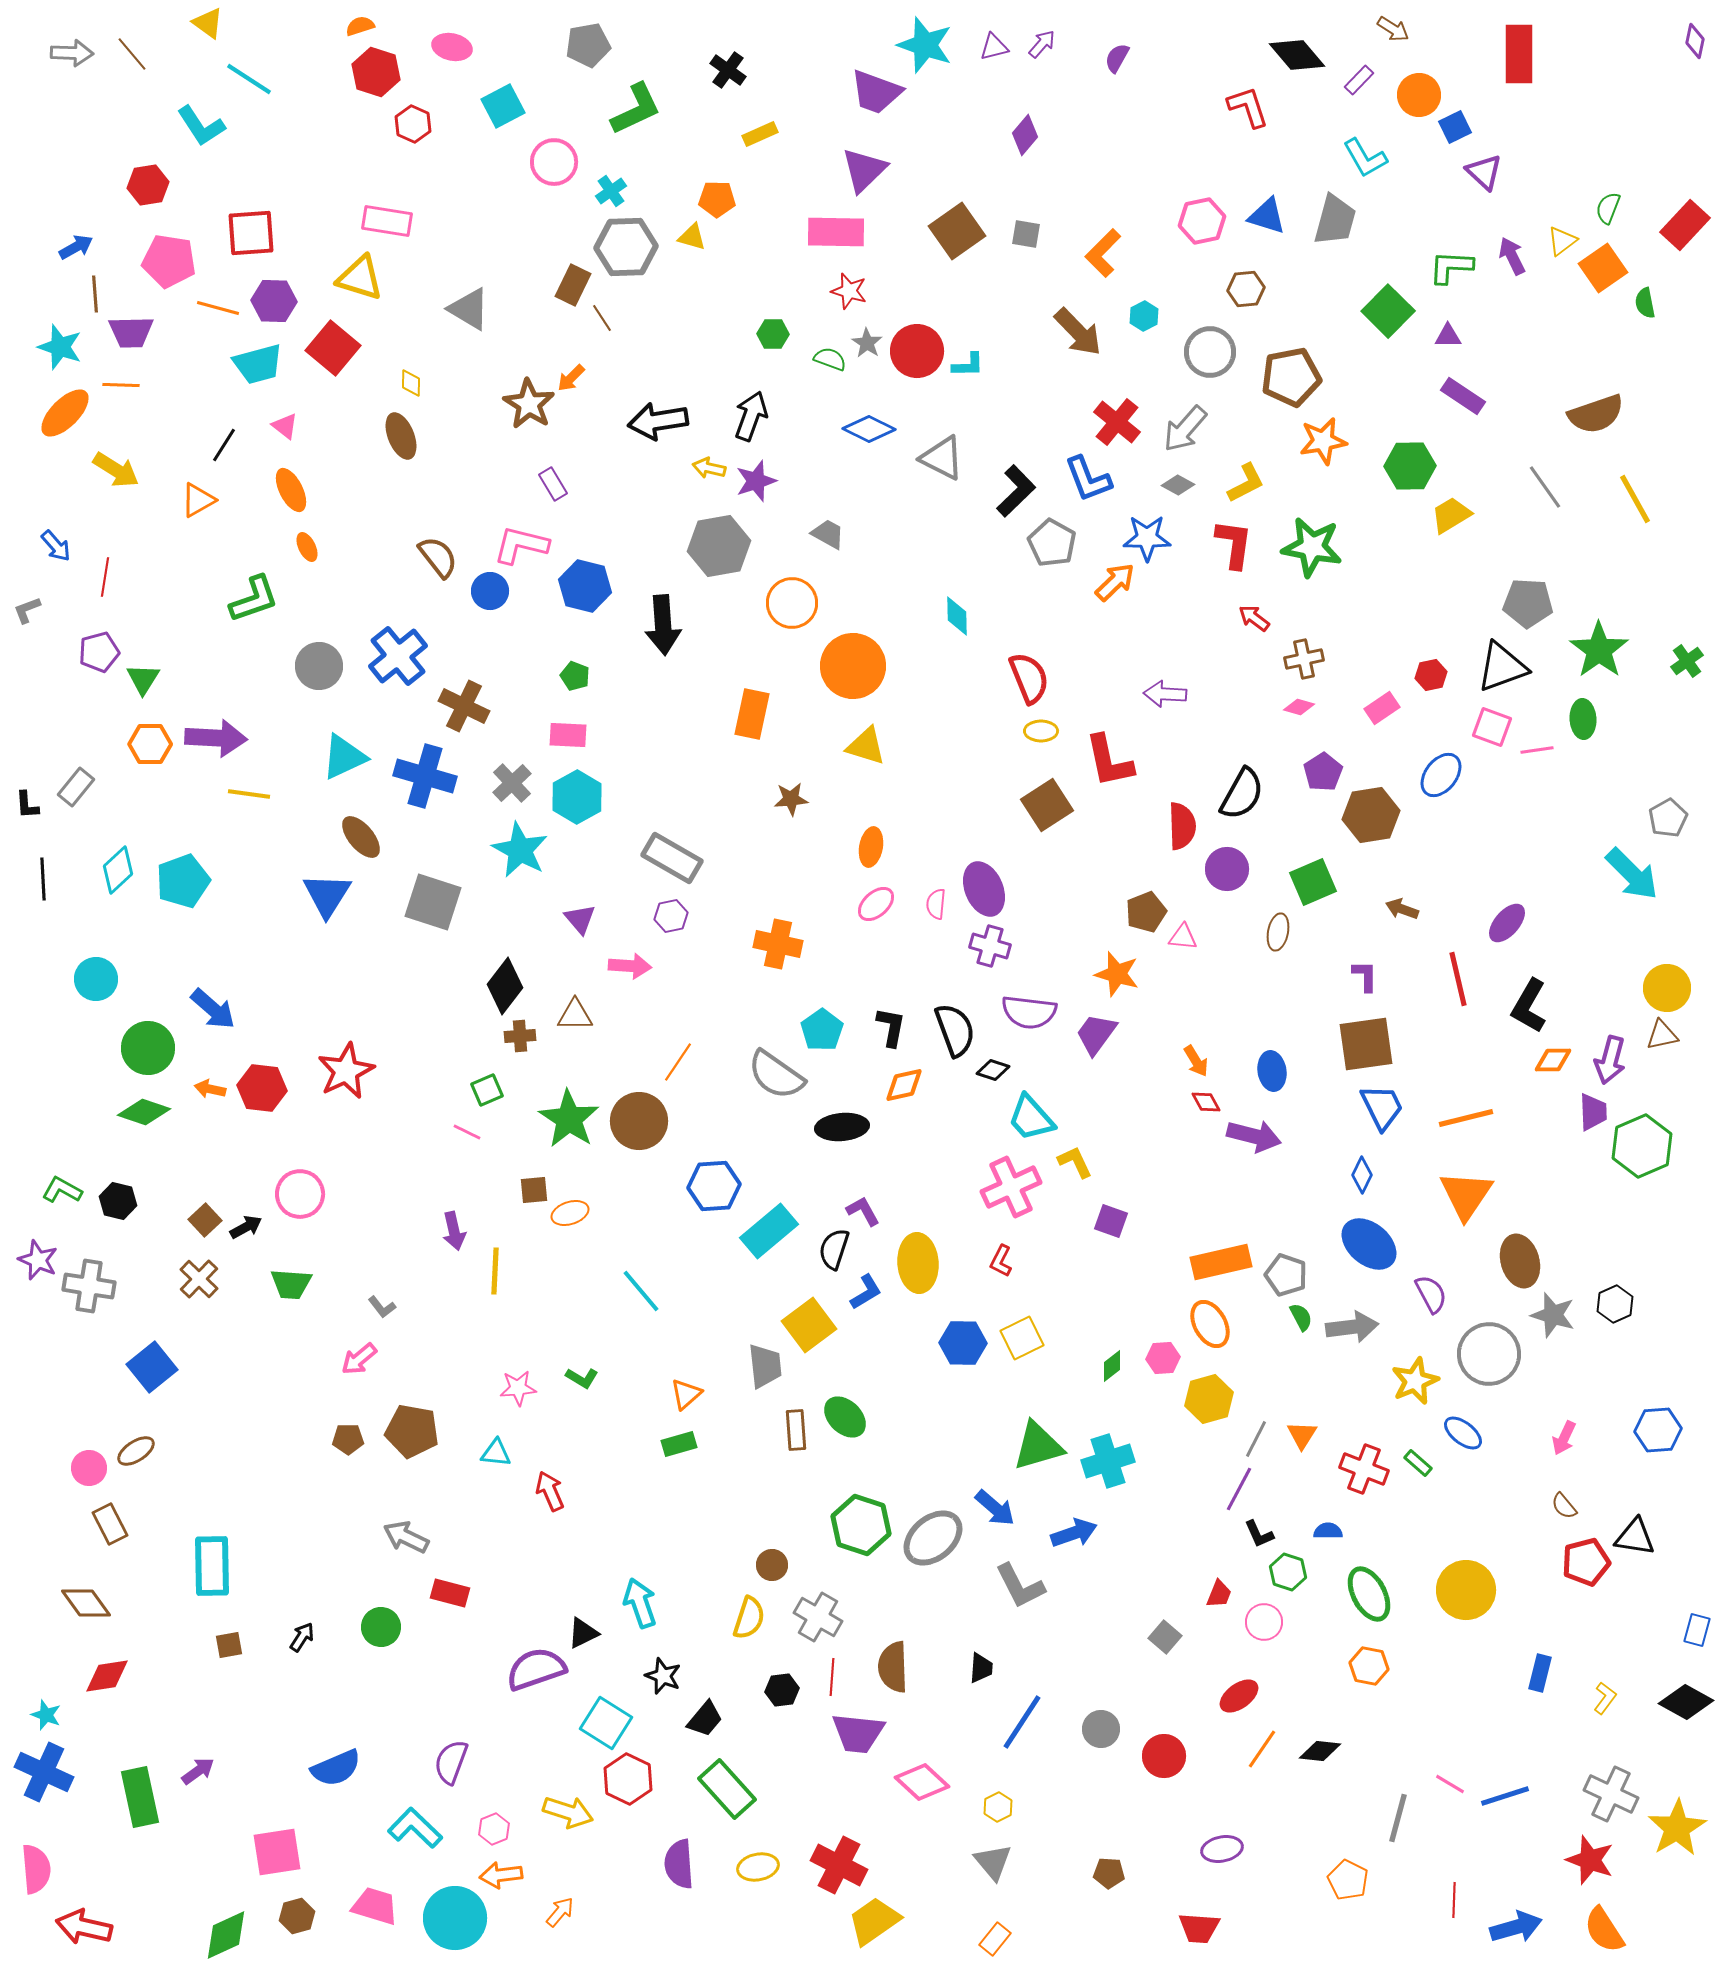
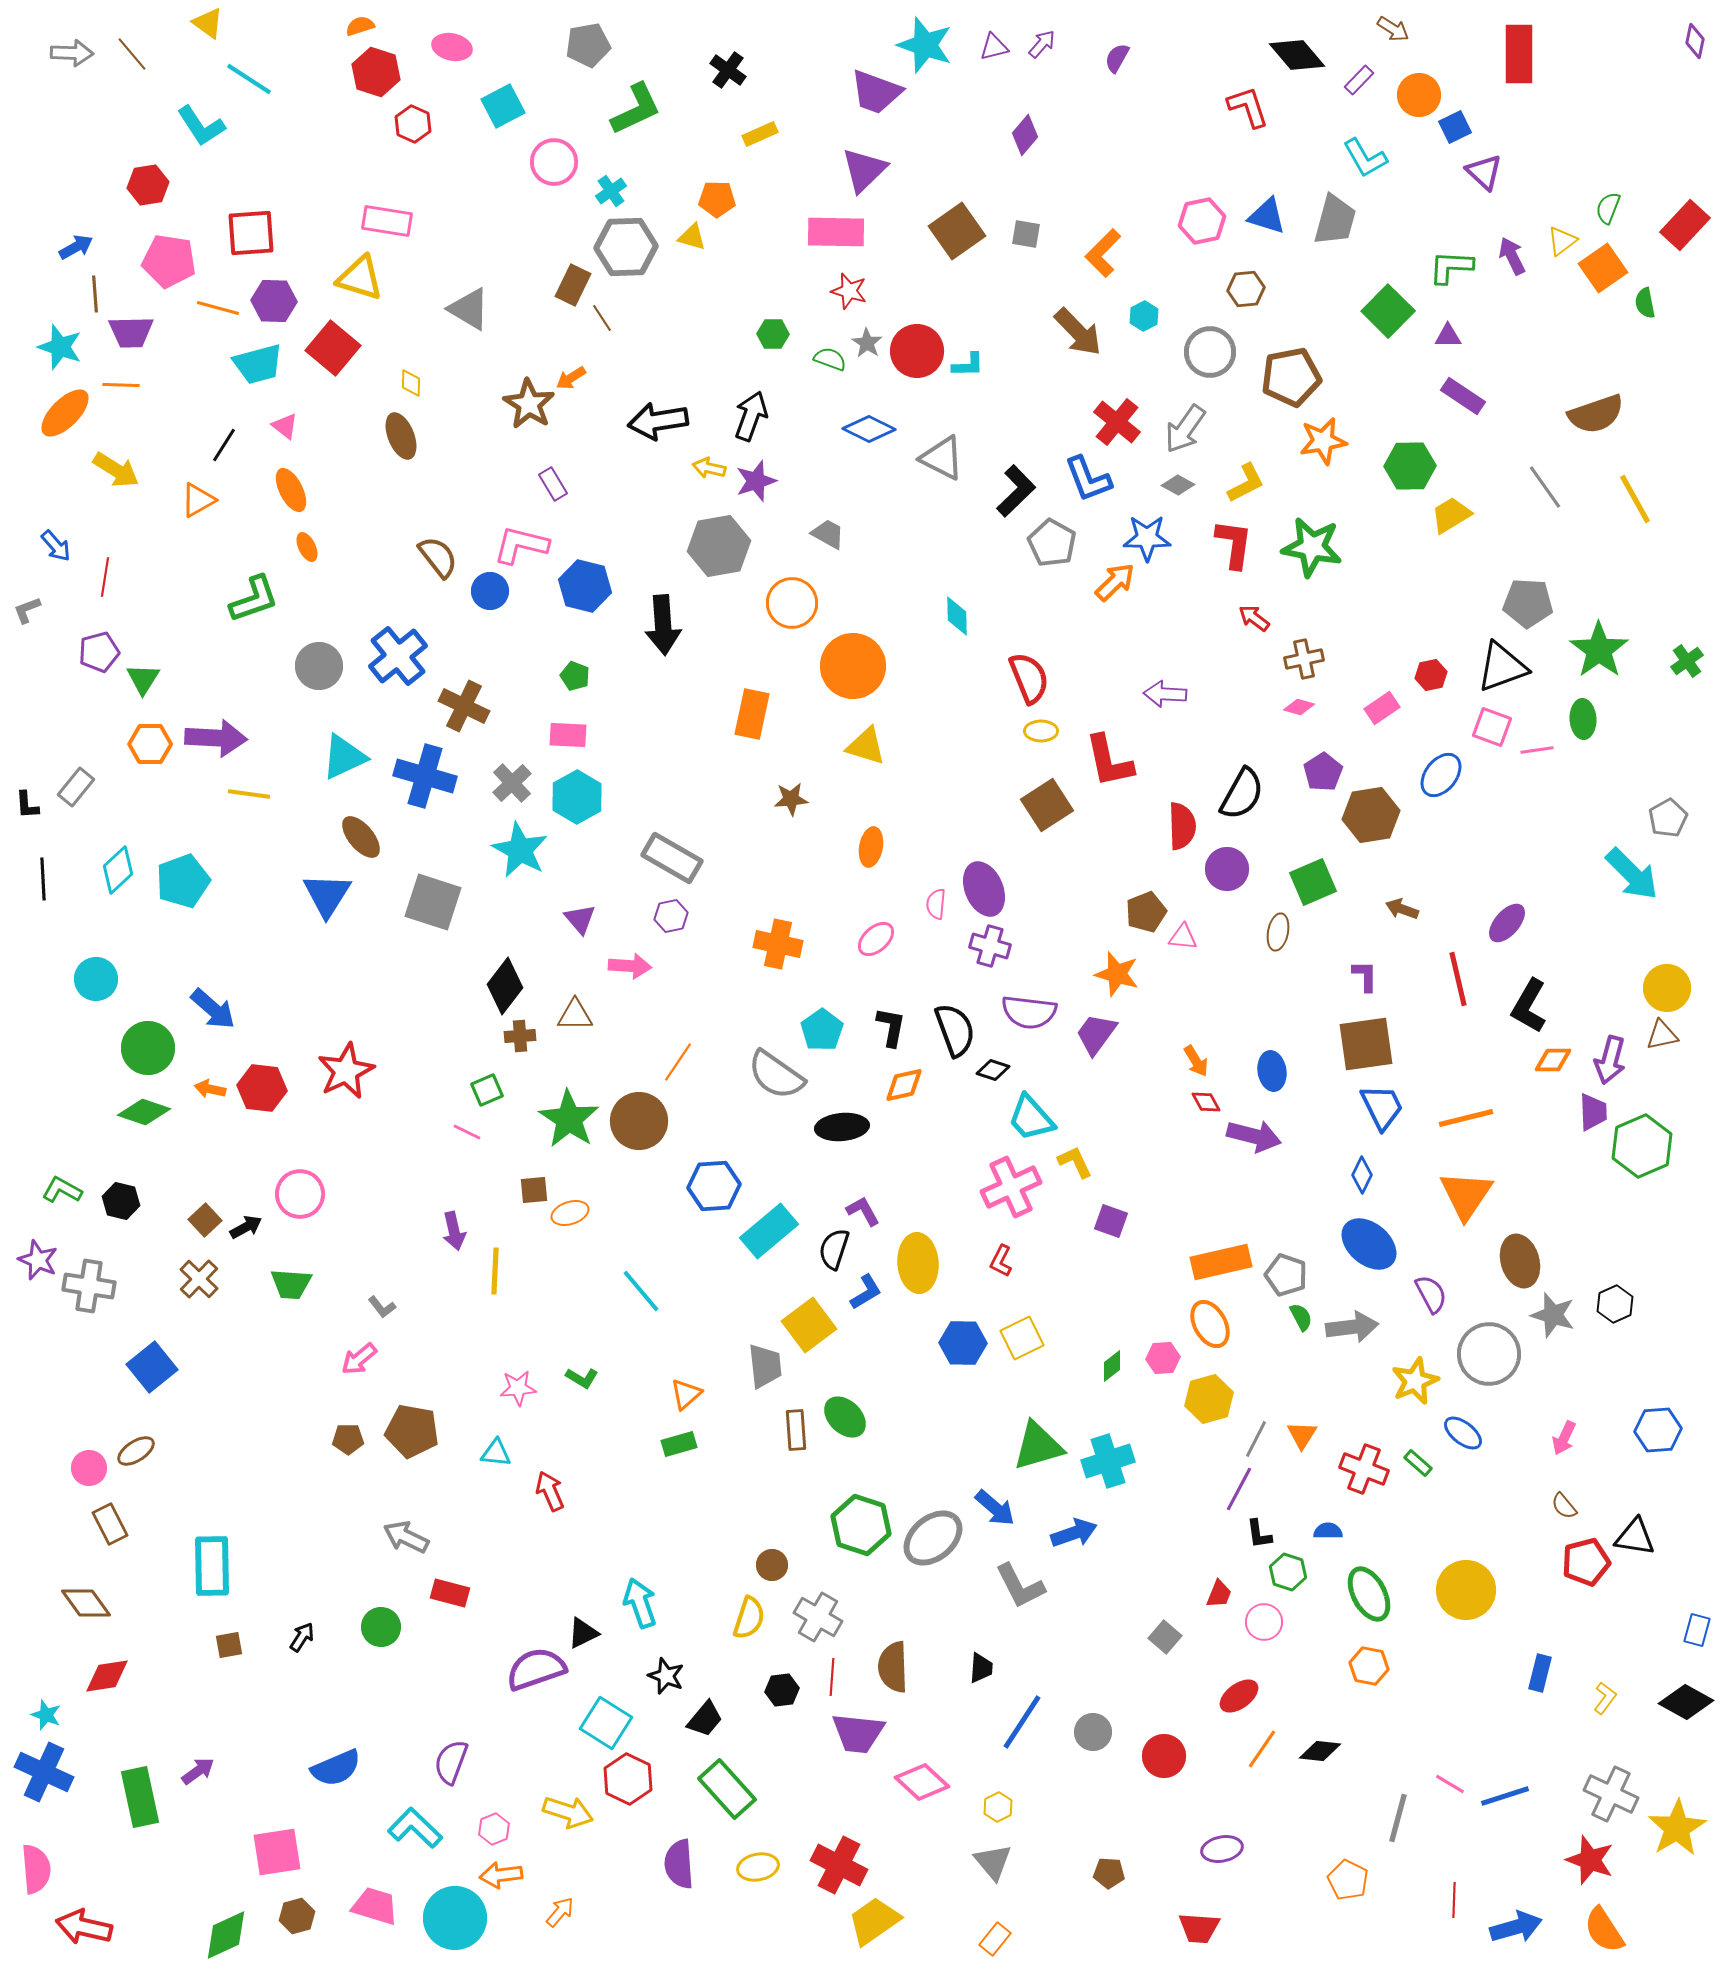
orange arrow at (571, 378): rotated 12 degrees clockwise
gray arrow at (1185, 429): rotated 6 degrees counterclockwise
pink ellipse at (876, 904): moved 35 px down
black hexagon at (118, 1201): moved 3 px right
black L-shape at (1259, 1534): rotated 16 degrees clockwise
black star at (663, 1676): moved 3 px right
gray circle at (1101, 1729): moved 8 px left, 3 px down
